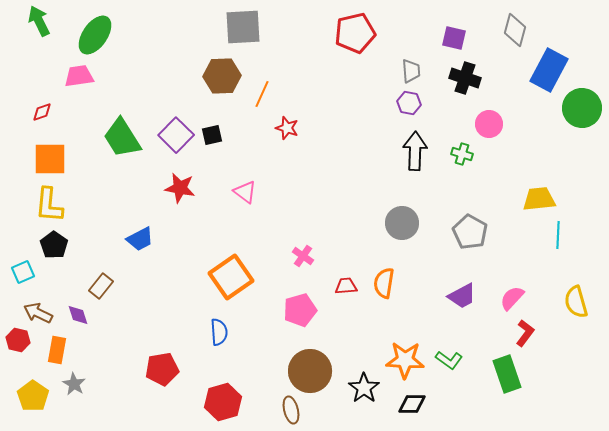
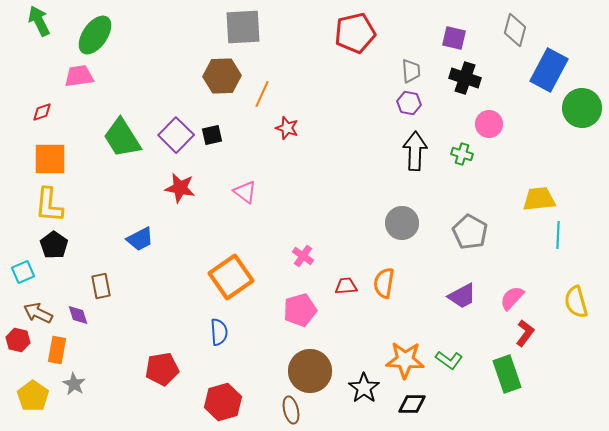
brown rectangle at (101, 286): rotated 50 degrees counterclockwise
